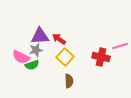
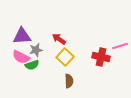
purple triangle: moved 18 px left
